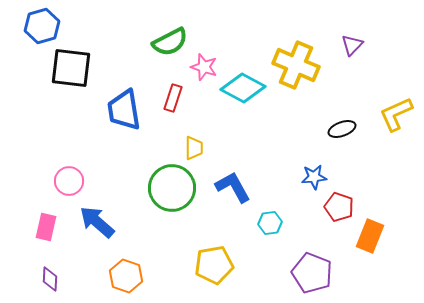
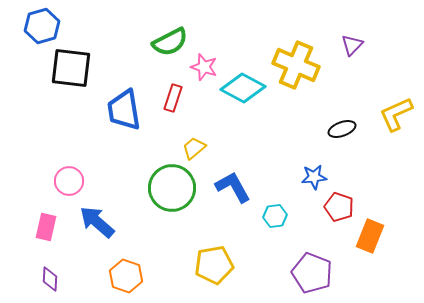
yellow trapezoid: rotated 130 degrees counterclockwise
cyan hexagon: moved 5 px right, 7 px up
